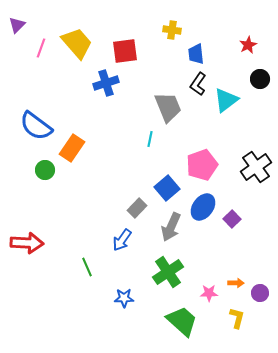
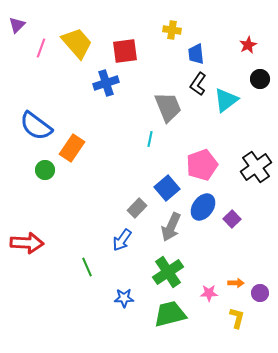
green trapezoid: moved 12 px left, 7 px up; rotated 56 degrees counterclockwise
